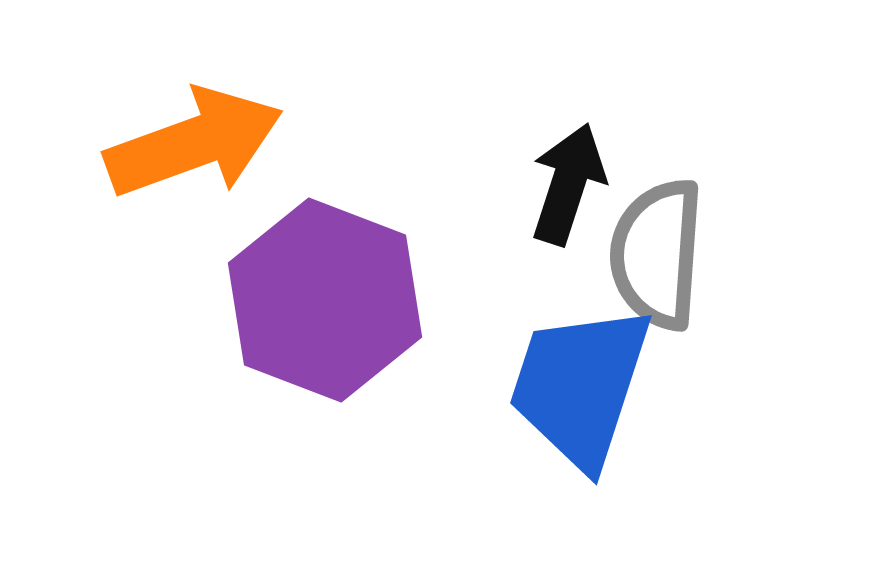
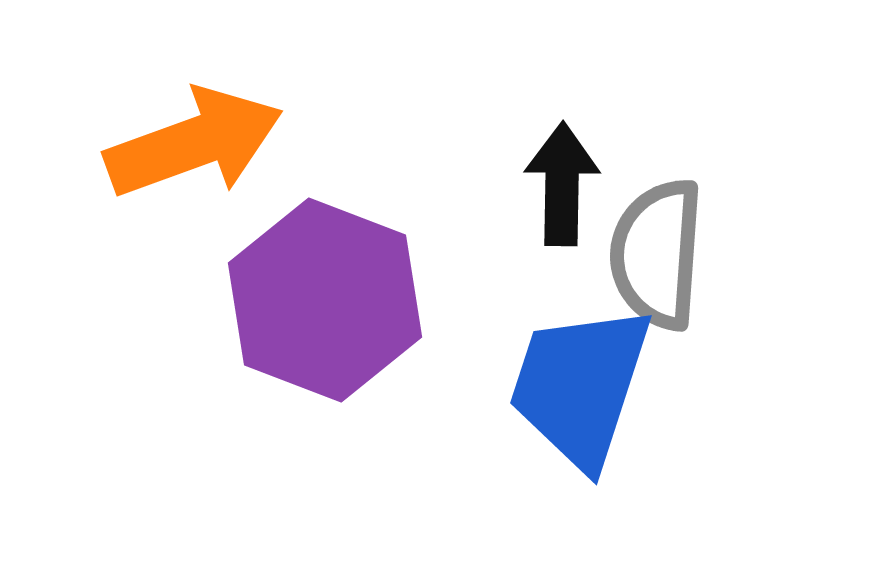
black arrow: moved 6 px left; rotated 17 degrees counterclockwise
